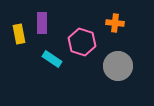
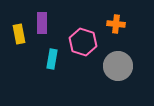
orange cross: moved 1 px right, 1 px down
pink hexagon: moved 1 px right
cyan rectangle: rotated 66 degrees clockwise
